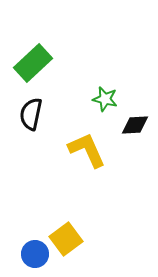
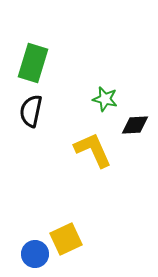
green rectangle: rotated 30 degrees counterclockwise
black semicircle: moved 3 px up
yellow L-shape: moved 6 px right
yellow square: rotated 12 degrees clockwise
